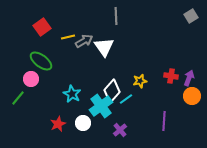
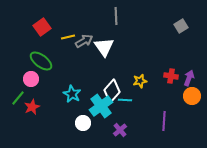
gray square: moved 10 px left, 10 px down
cyan line: moved 1 px left, 1 px down; rotated 40 degrees clockwise
red star: moved 26 px left, 17 px up
